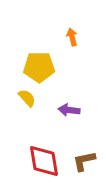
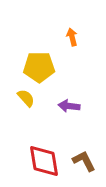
yellow semicircle: moved 1 px left
purple arrow: moved 4 px up
brown L-shape: rotated 75 degrees clockwise
